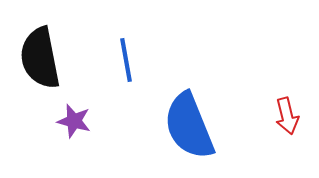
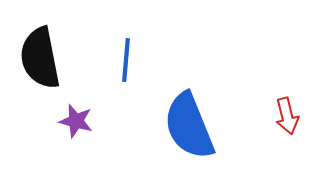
blue line: rotated 15 degrees clockwise
purple star: moved 2 px right
